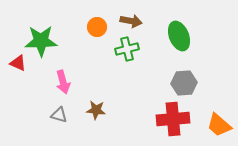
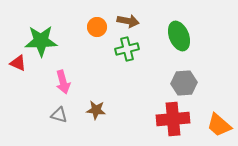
brown arrow: moved 3 px left
